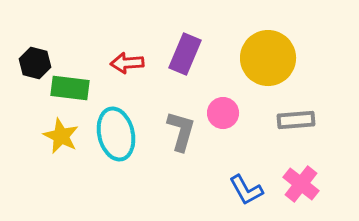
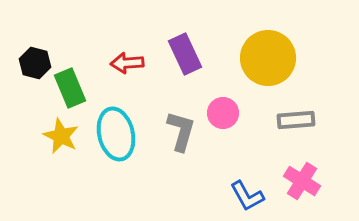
purple rectangle: rotated 48 degrees counterclockwise
green rectangle: rotated 60 degrees clockwise
pink cross: moved 1 px right, 3 px up; rotated 6 degrees counterclockwise
blue L-shape: moved 1 px right, 6 px down
